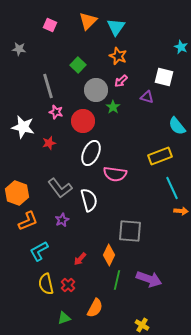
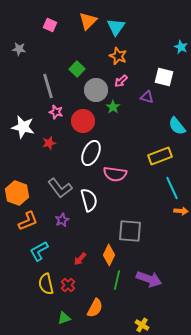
green square: moved 1 px left, 4 px down
